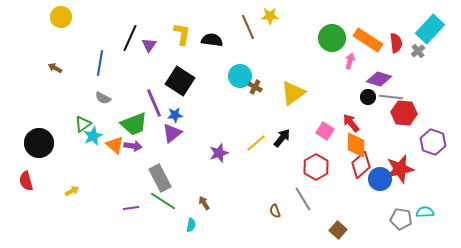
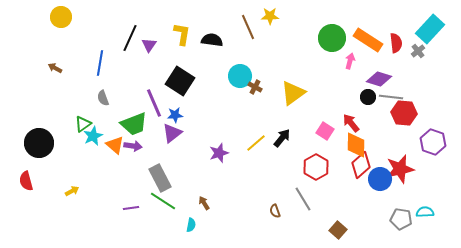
gray semicircle at (103, 98): rotated 42 degrees clockwise
